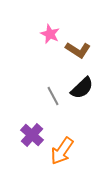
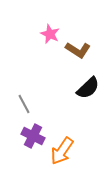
black semicircle: moved 6 px right
gray line: moved 29 px left, 8 px down
purple cross: moved 1 px right, 1 px down; rotated 15 degrees counterclockwise
